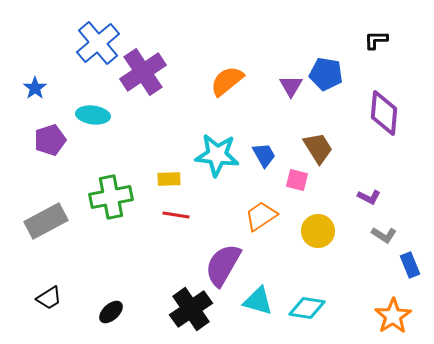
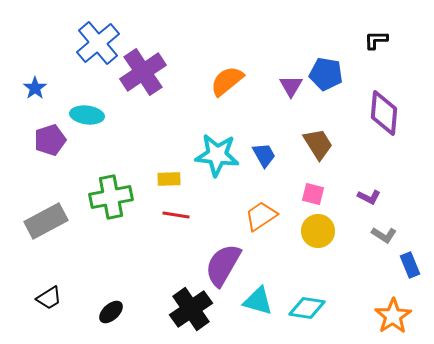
cyan ellipse: moved 6 px left
brown trapezoid: moved 4 px up
pink square: moved 16 px right, 14 px down
